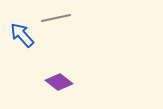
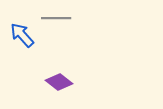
gray line: rotated 12 degrees clockwise
